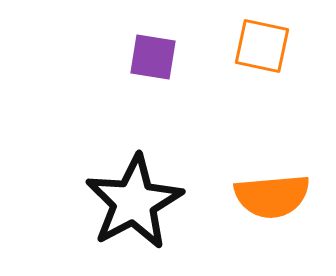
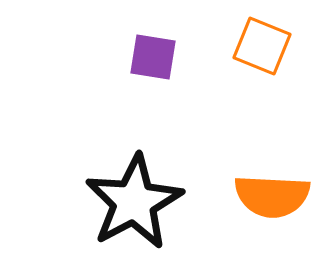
orange square: rotated 10 degrees clockwise
orange semicircle: rotated 8 degrees clockwise
